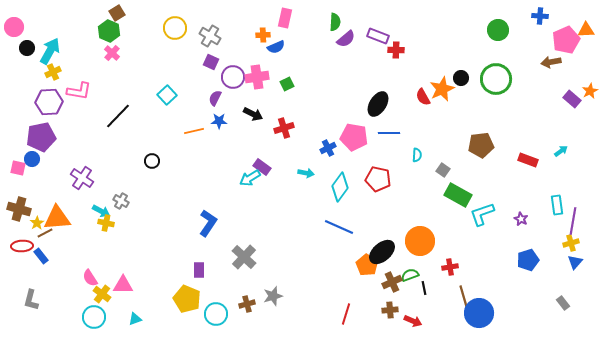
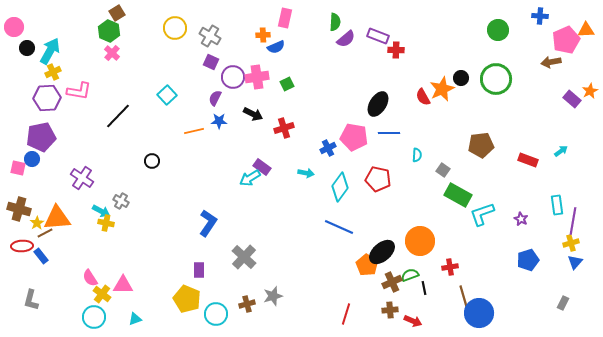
purple hexagon at (49, 102): moved 2 px left, 4 px up
gray rectangle at (563, 303): rotated 64 degrees clockwise
